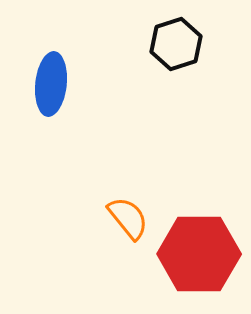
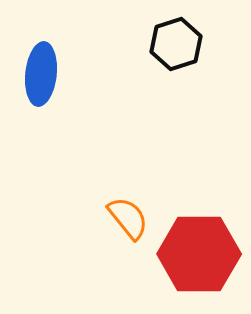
blue ellipse: moved 10 px left, 10 px up
